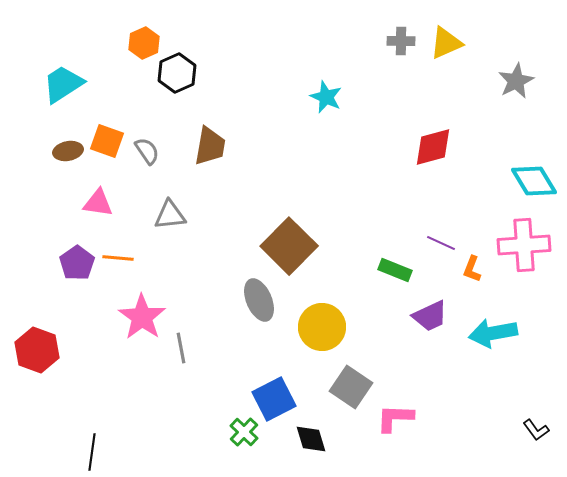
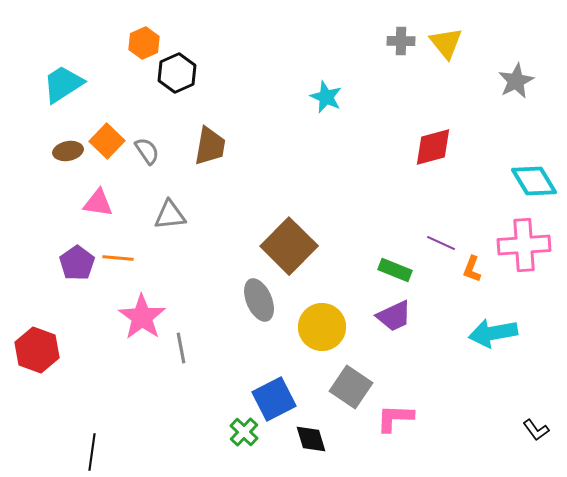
yellow triangle: rotated 45 degrees counterclockwise
orange square: rotated 24 degrees clockwise
purple trapezoid: moved 36 px left
